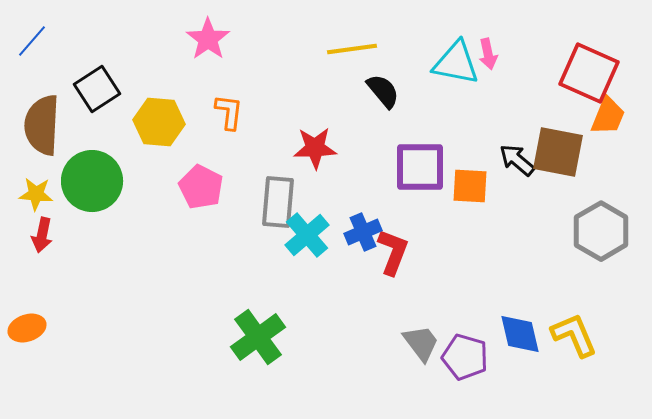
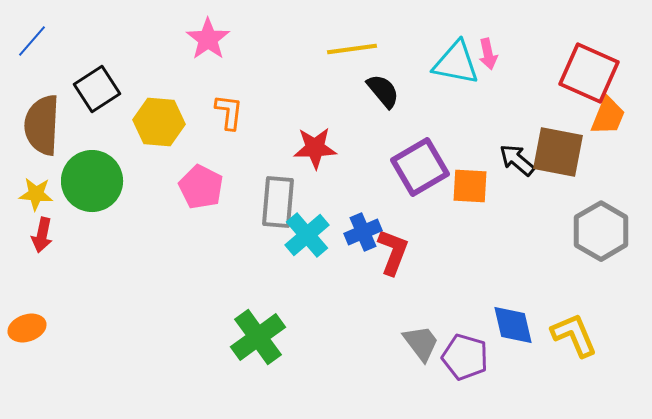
purple square: rotated 30 degrees counterclockwise
blue diamond: moved 7 px left, 9 px up
